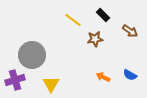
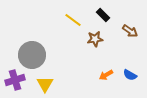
orange arrow: moved 3 px right, 2 px up; rotated 56 degrees counterclockwise
yellow triangle: moved 6 px left
